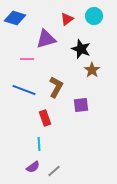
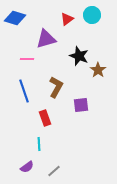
cyan circle: moved 2 px left, 1 px up
black star: moved 2 px left, 7 px down
brown star: moved 6 px right
blue line: moved 1 px down; rotated 50 degrees clockwise
purple semicircle: moved 6 px left
